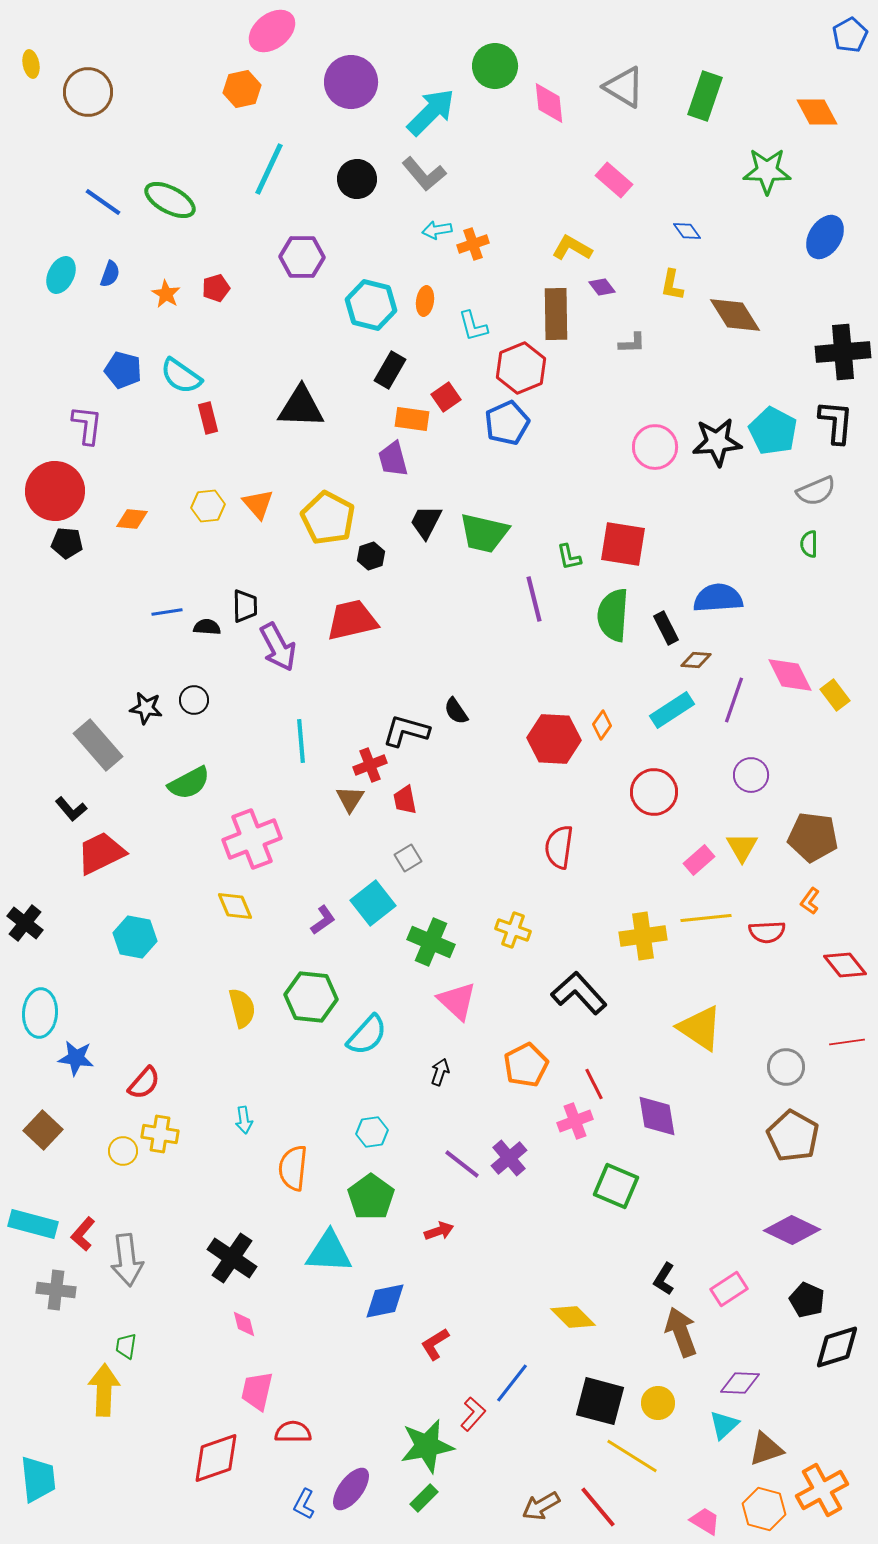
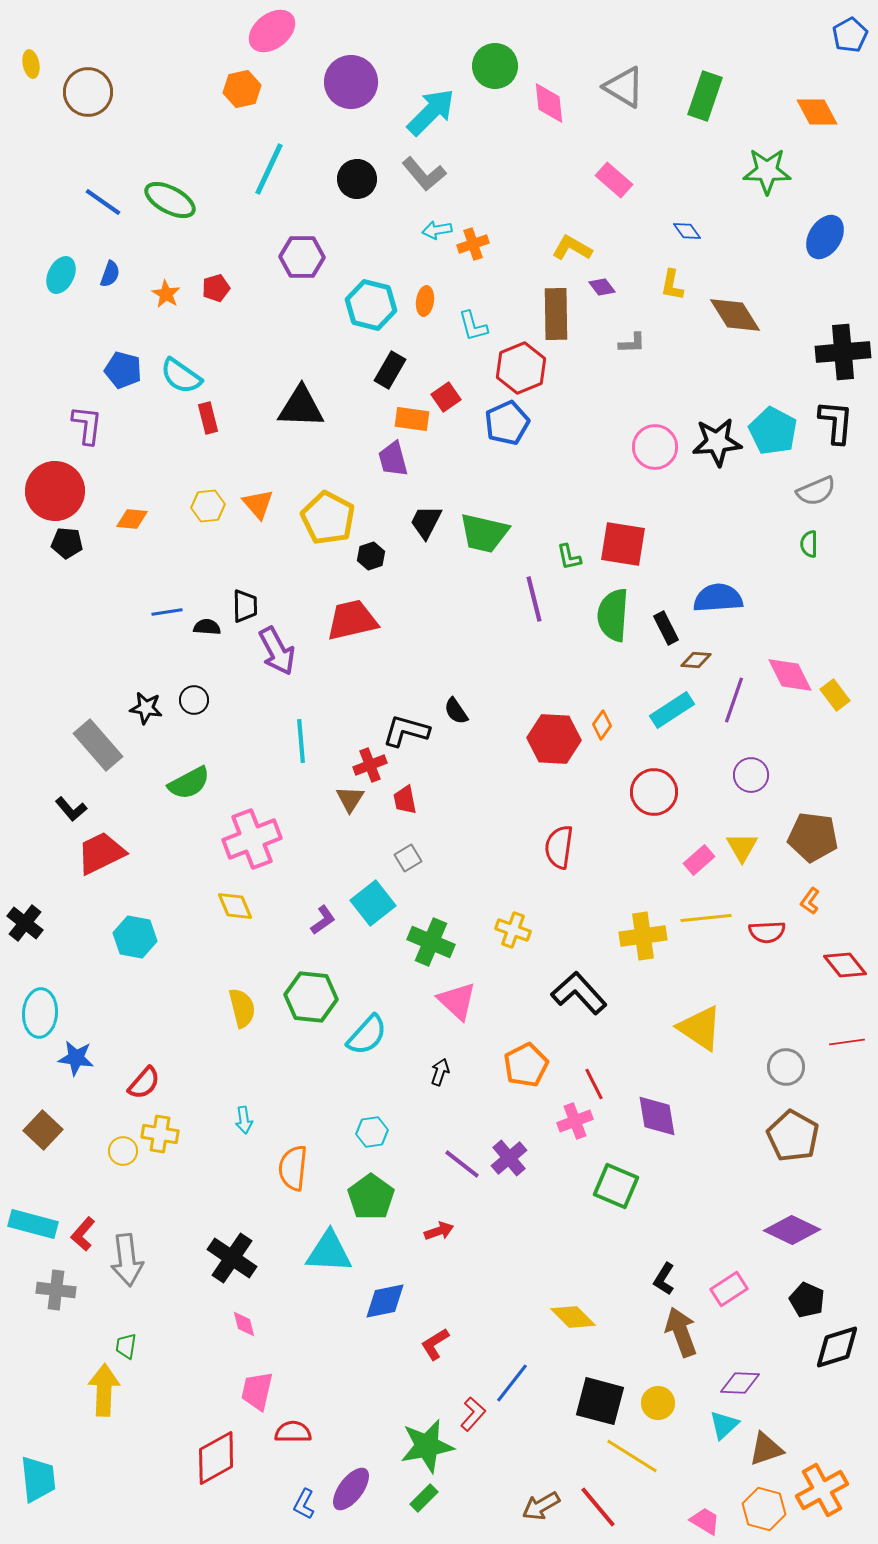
purple arrow at (278, 647): moved 1 px left, 4 px down
red diamond at (216, 1458): rotated 10 degrees counterclockwise
